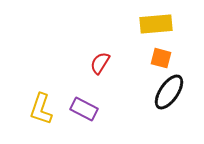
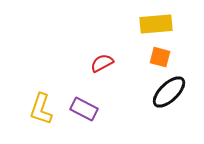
orange square: moved 1 px left, 1 px up
red semicircle: moved 2 px right; rotated 30 degrees clockwise
black ellipse: rotated 12 degrees clockwise
